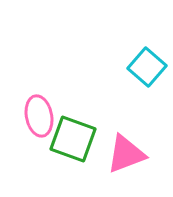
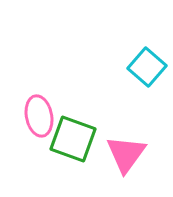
pink triangle: rotated 33 degrees counterclockwise
